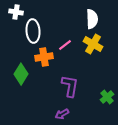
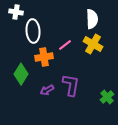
purple L-shape: moved 1 px right, 1 px up
purple arrow: moved 15 px left, 24 px up
